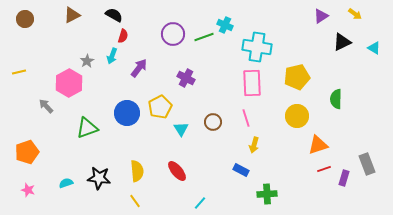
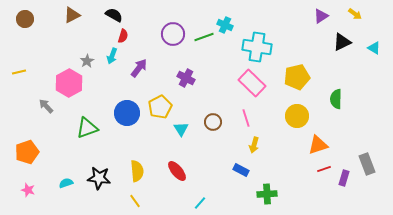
pink rectangle at (252, 83): rotated 44 degrees counterclockwise
